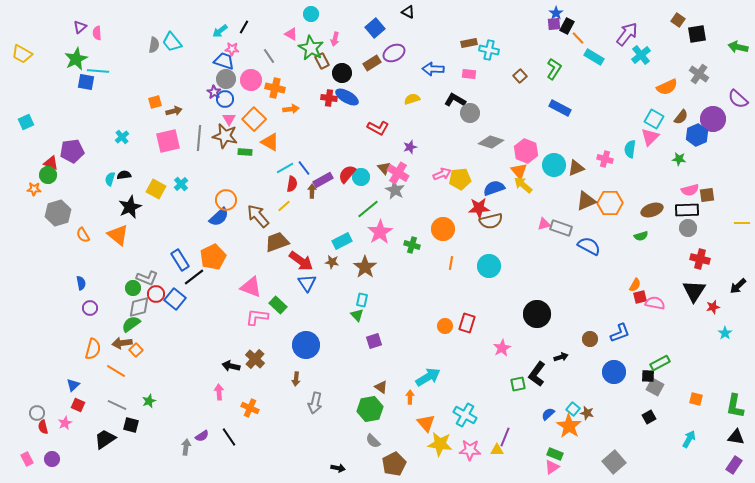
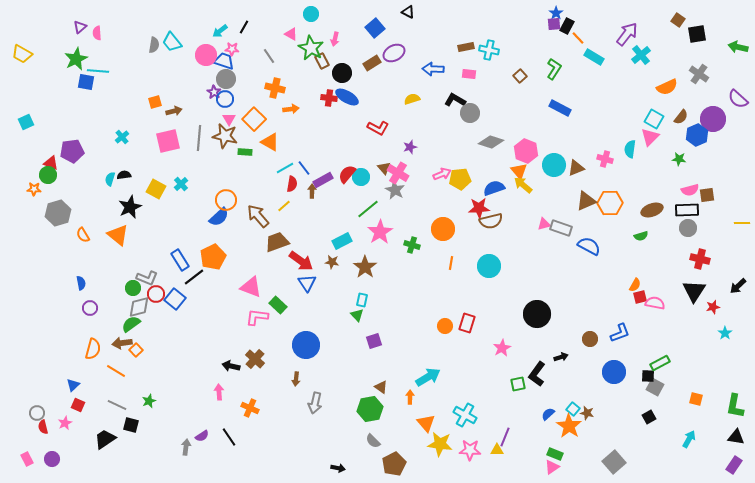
brown rectangle at (469, 43): moved 3 px left, 4 px down
pink circle at (251, 80): moved 45 px left, 25 px up
